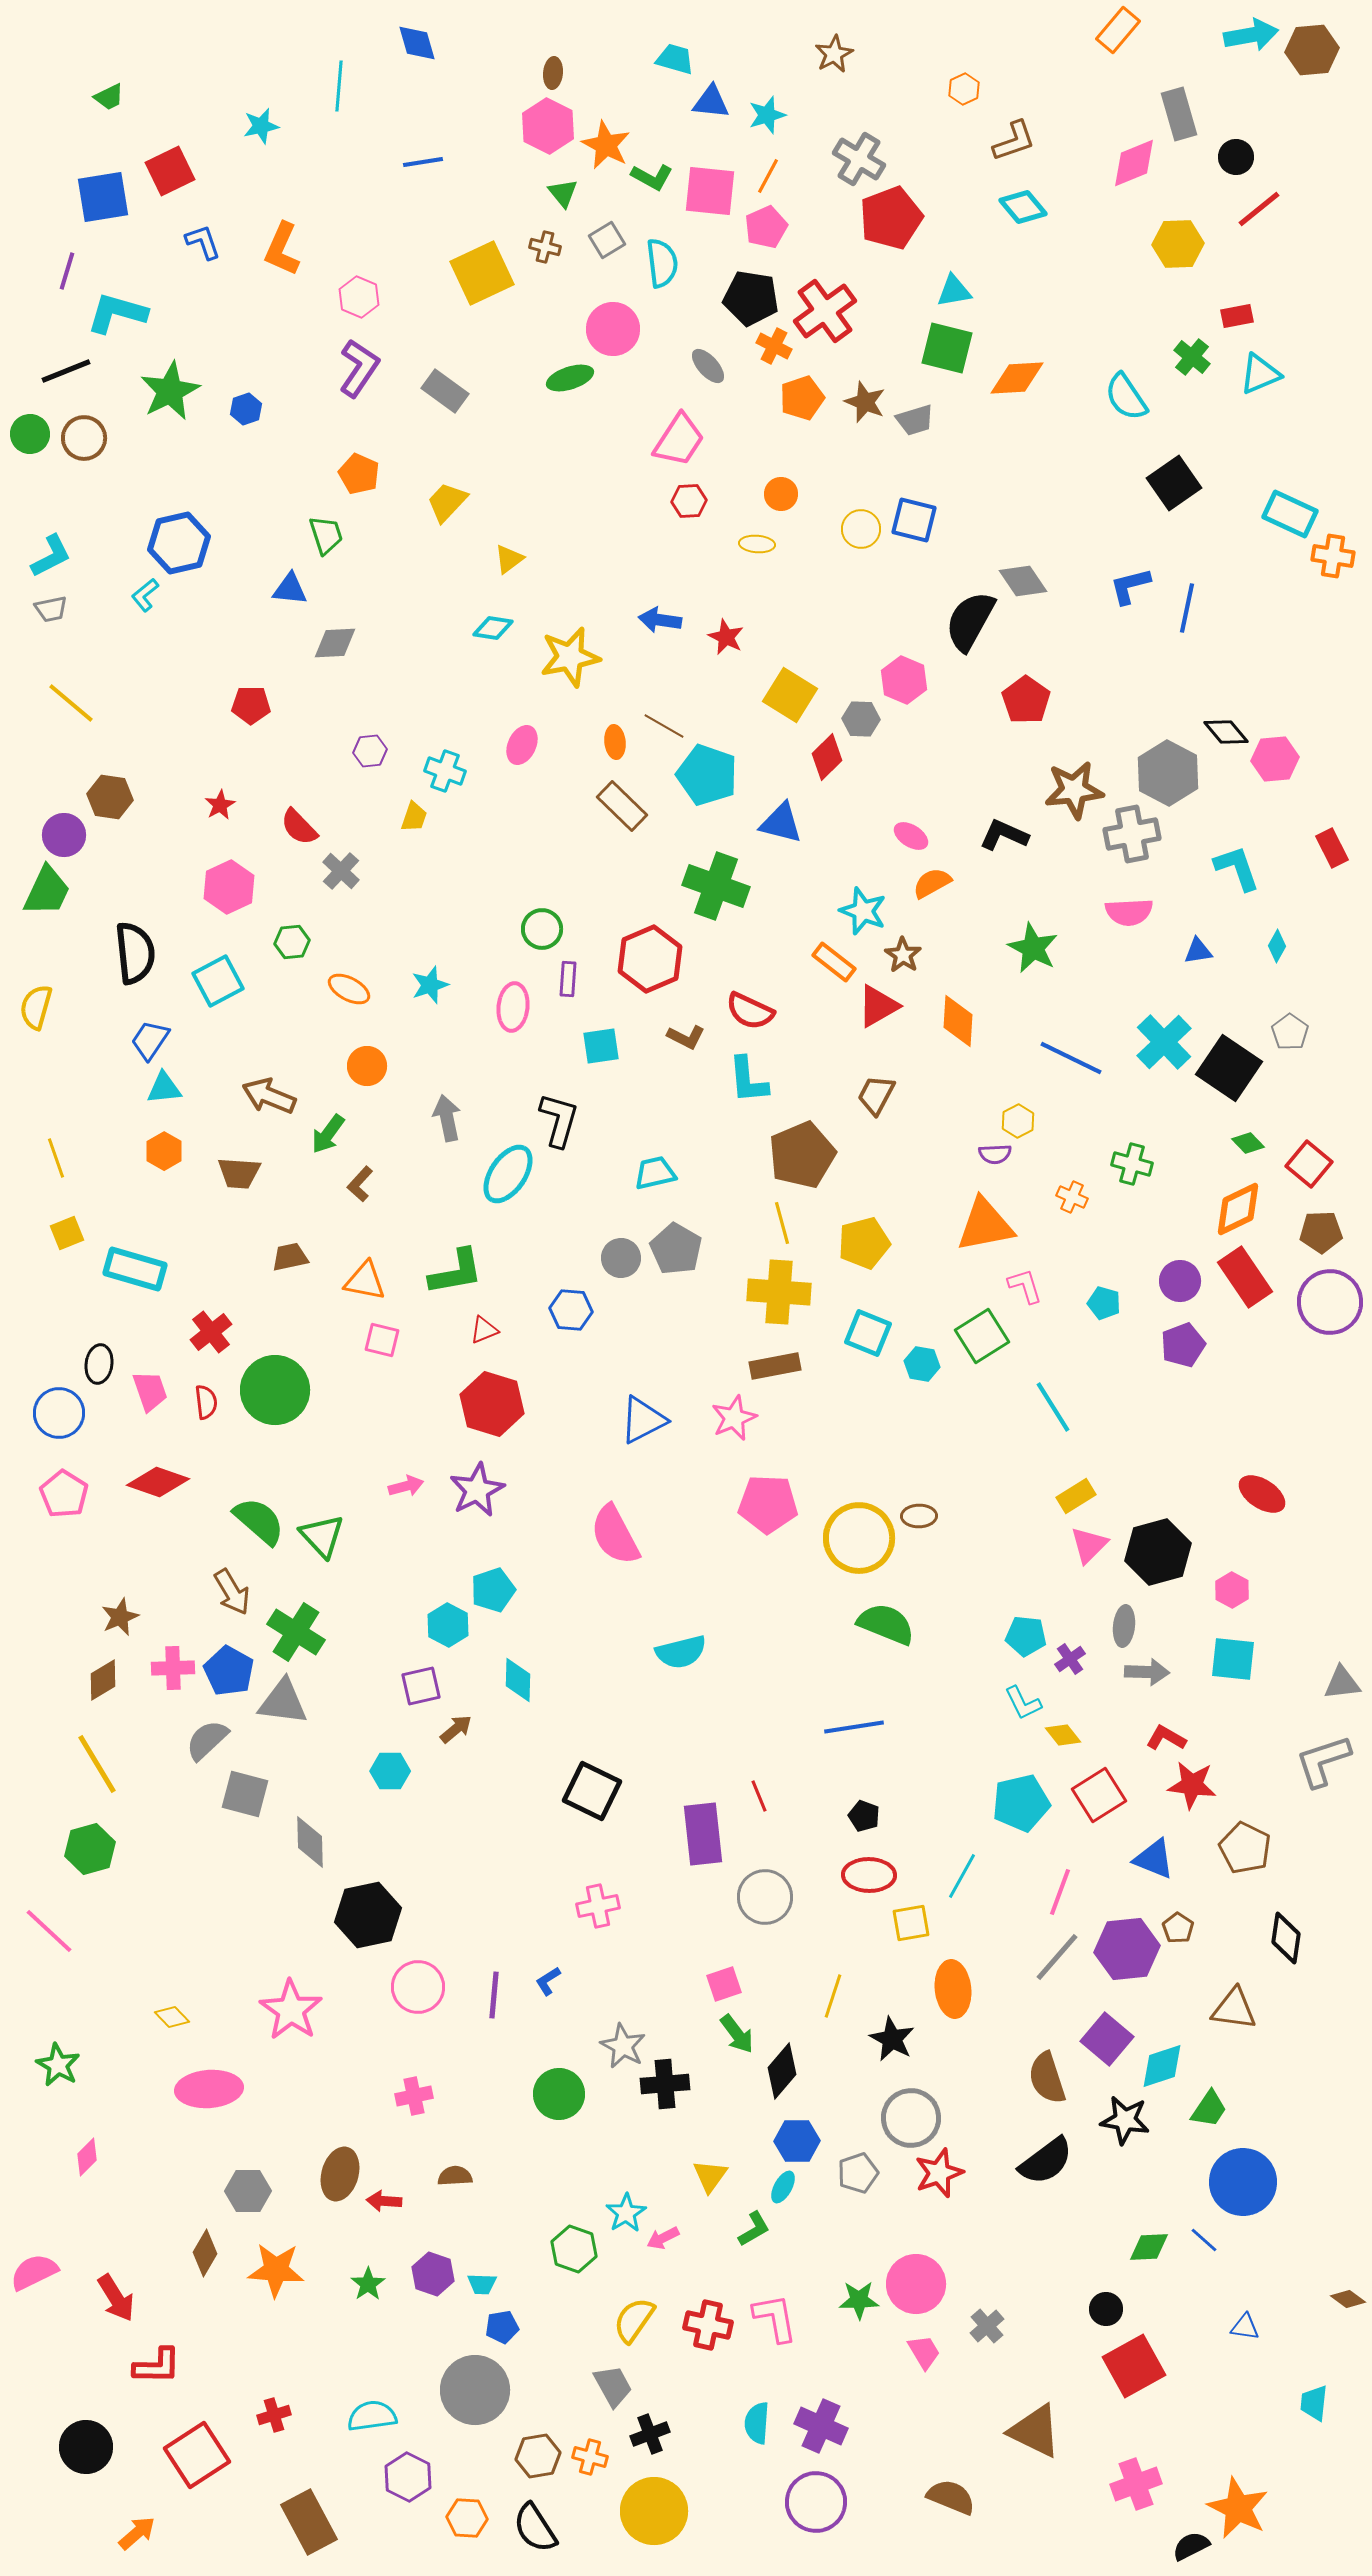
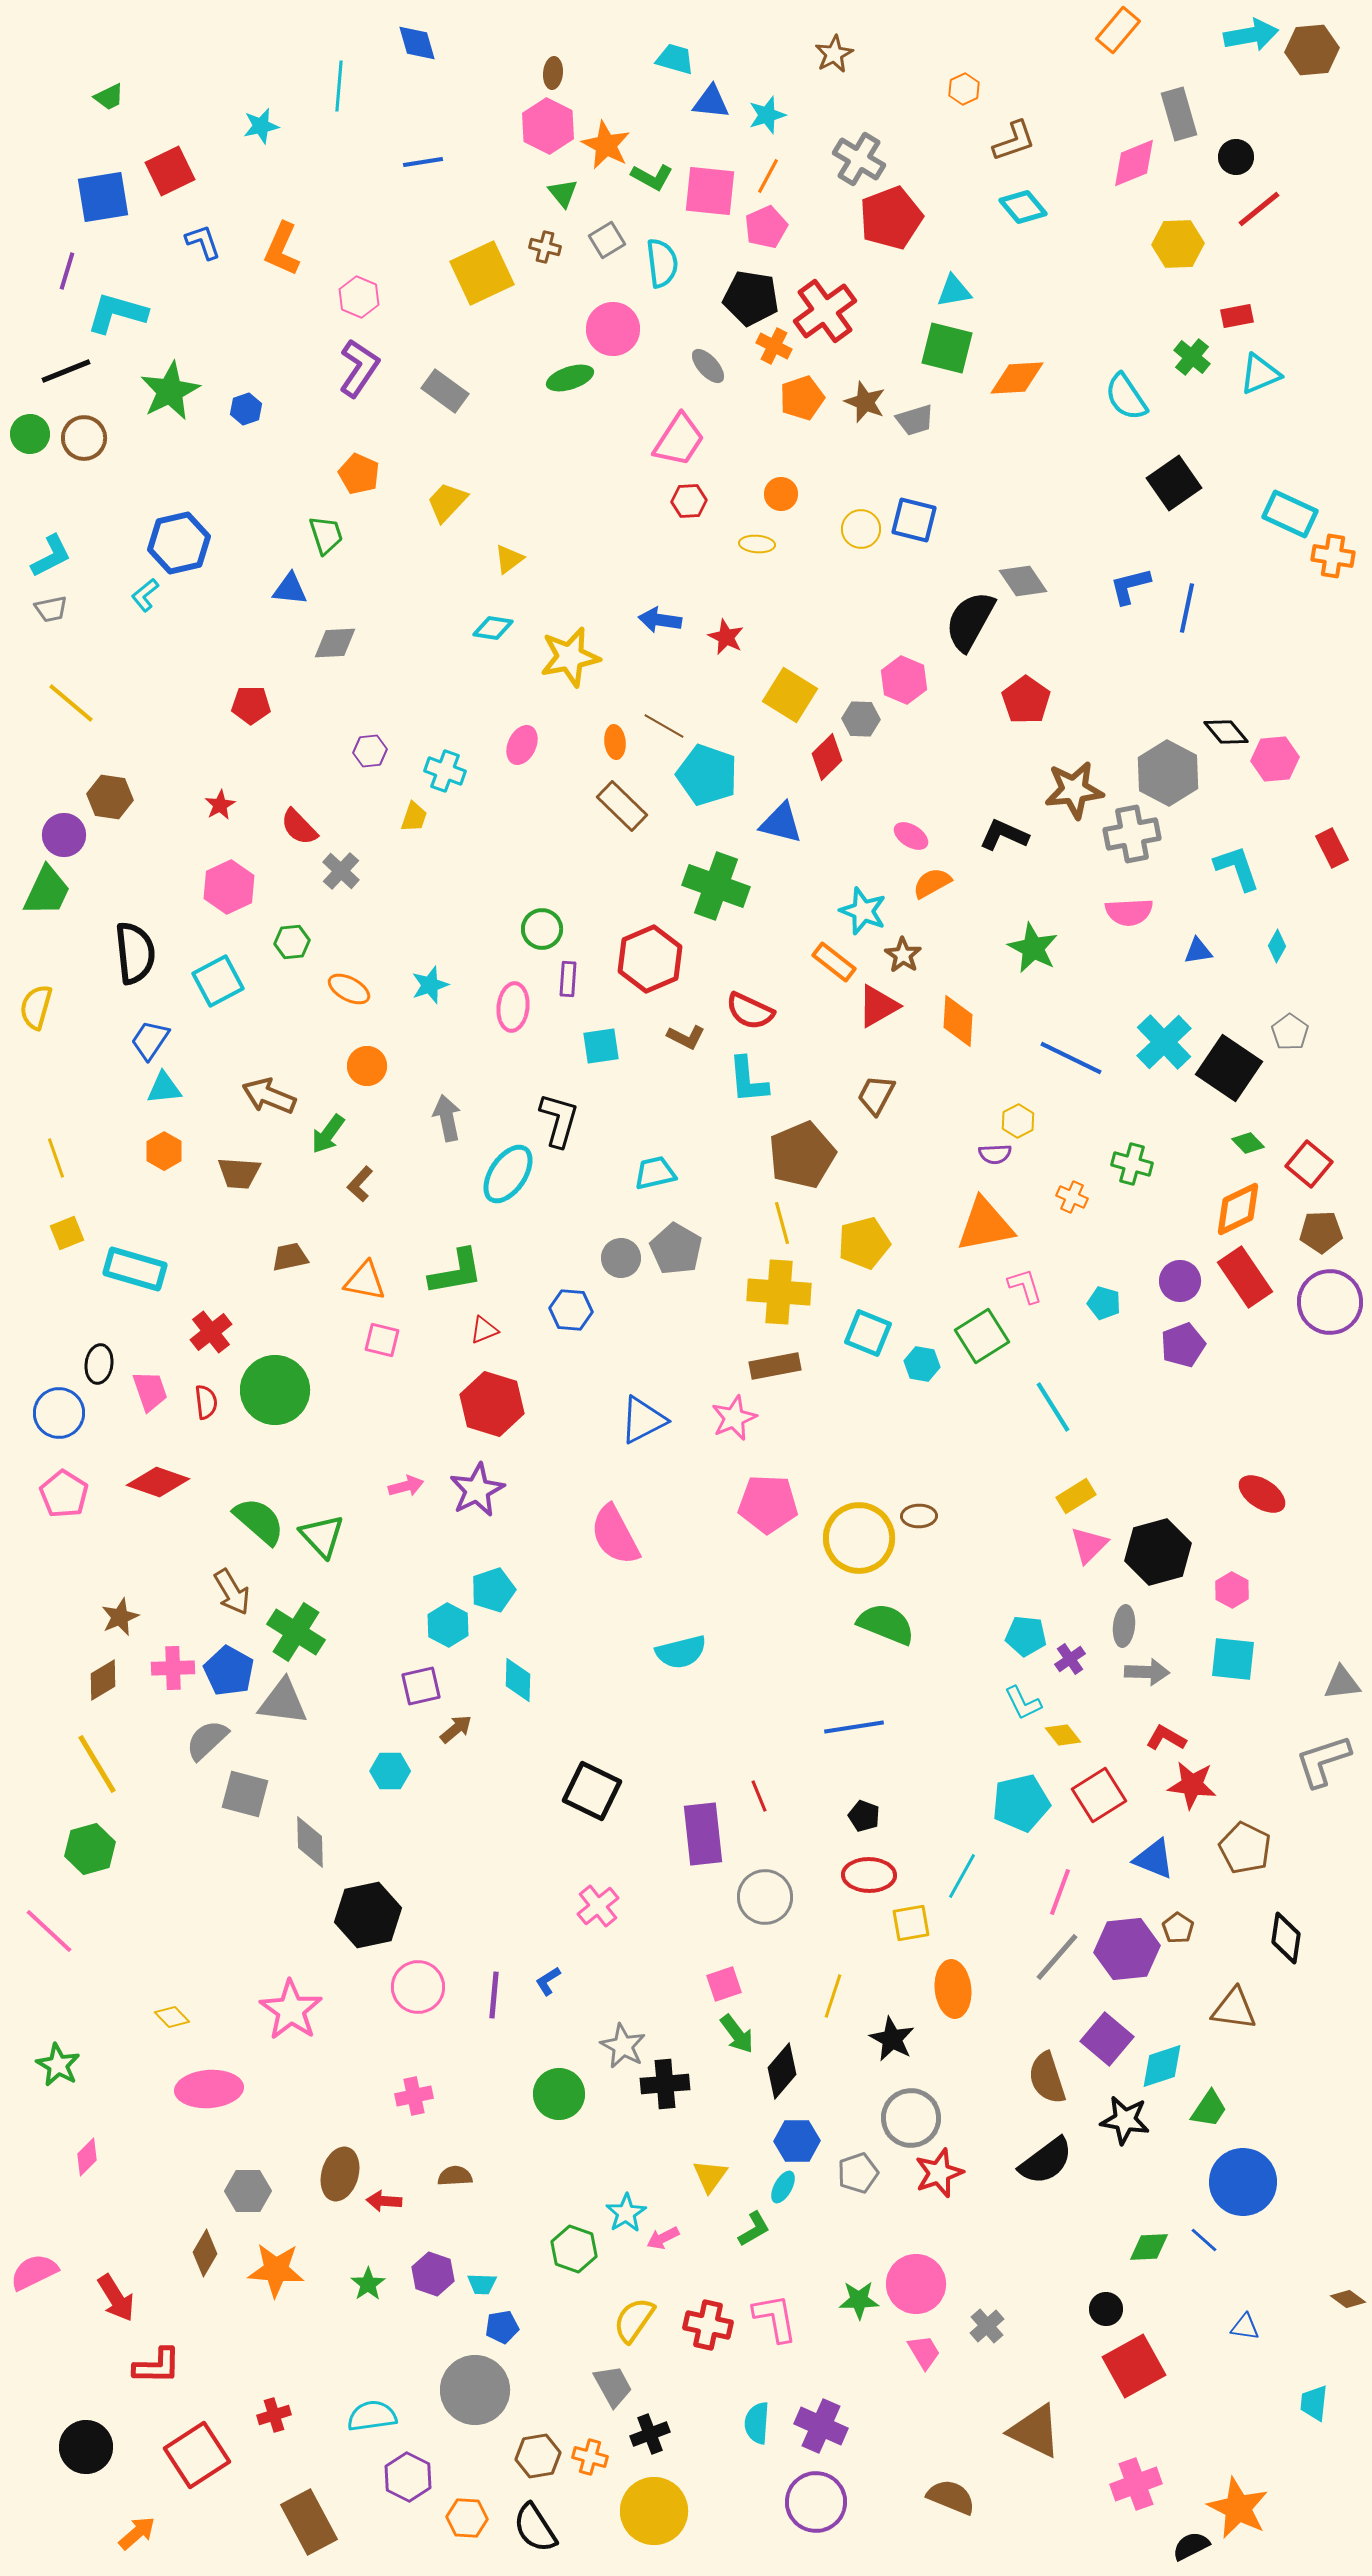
pink cross at (598, 1906): rotated 27 degrees counterclockwise
